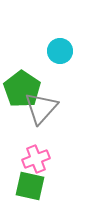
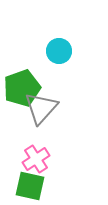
cyan circle: moved 1 px left
green pentagon: moved 1 px up; rotated 18 degrees clockwise
pink cross: rotated 12 degrees counterclockwise
